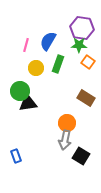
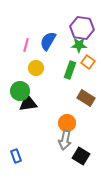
green rectangle: moved 12 px right, 6 px down
